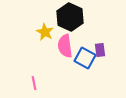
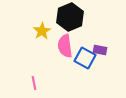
black hexagon: rotated 12 degrees clockwise
yellow star: moved 3 px left, 1 px up; rotated 12 degrees clockwise
purple rectangle: rotated 72 degrees counterclockwise
